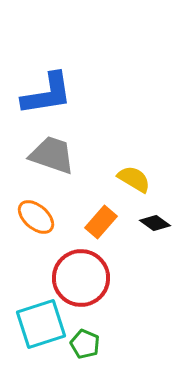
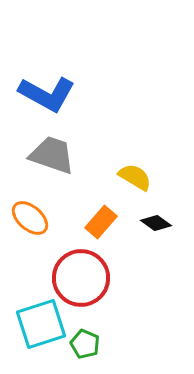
blue L-shape: rotated 38 degrees clockwise
yellow semicircle: moved 1 px right, 2 px up
orange ellipse: moved 6 px left, 1 px down
black diamond: moved 1 px right
